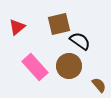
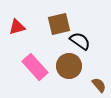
red triangle: rotated 24 degrees clockwise
